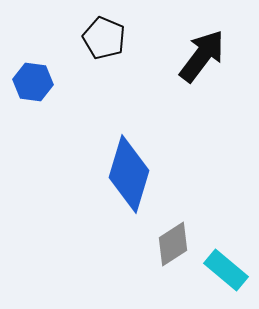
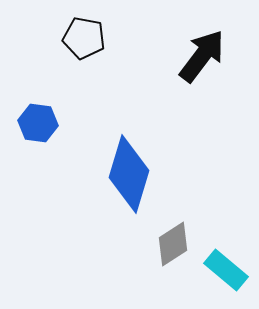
black pentagon: moved 20 px left; rotated 12 degrees counterclockwise
blue hexagon: moved 5 px right, 41 px down
